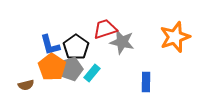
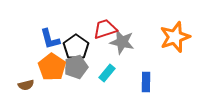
blue L-shape: moved 6 px up
gray pentagon: moved 5 px right, 2 px up
cyan rectangle: moved 15 px right
